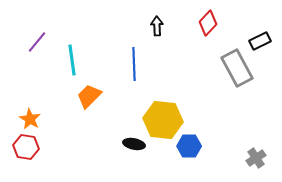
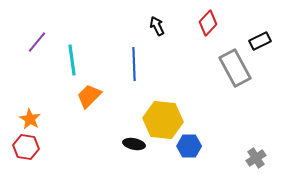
black arrow: rotated 24 degrees counterclockwise
gray rectangle: moved 2 px left
